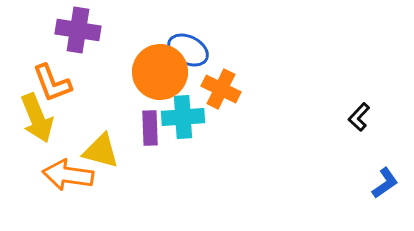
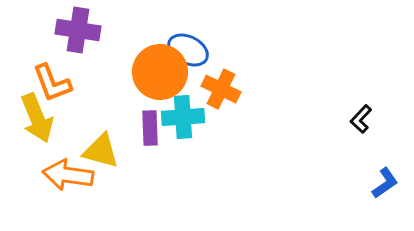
black L-shape: moved 2 px right, 2 px down
